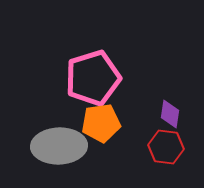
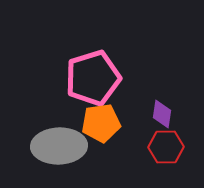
purple diamond: moved 8 px left
red hexagon: rotated 8 degrees counterclockwise
